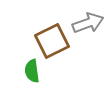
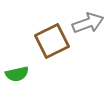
green semicircle: moved 15 px left, 3 px down; rotated 95 degrees counterclockwise
